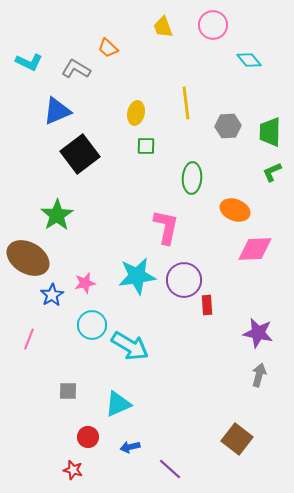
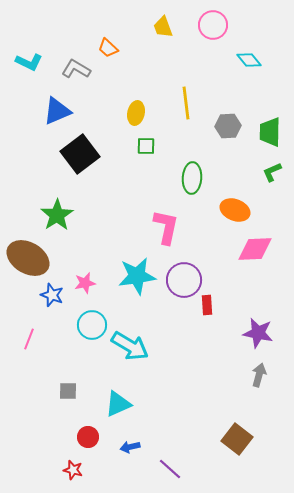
blue star: rotated 20 degrees counterclockwise
